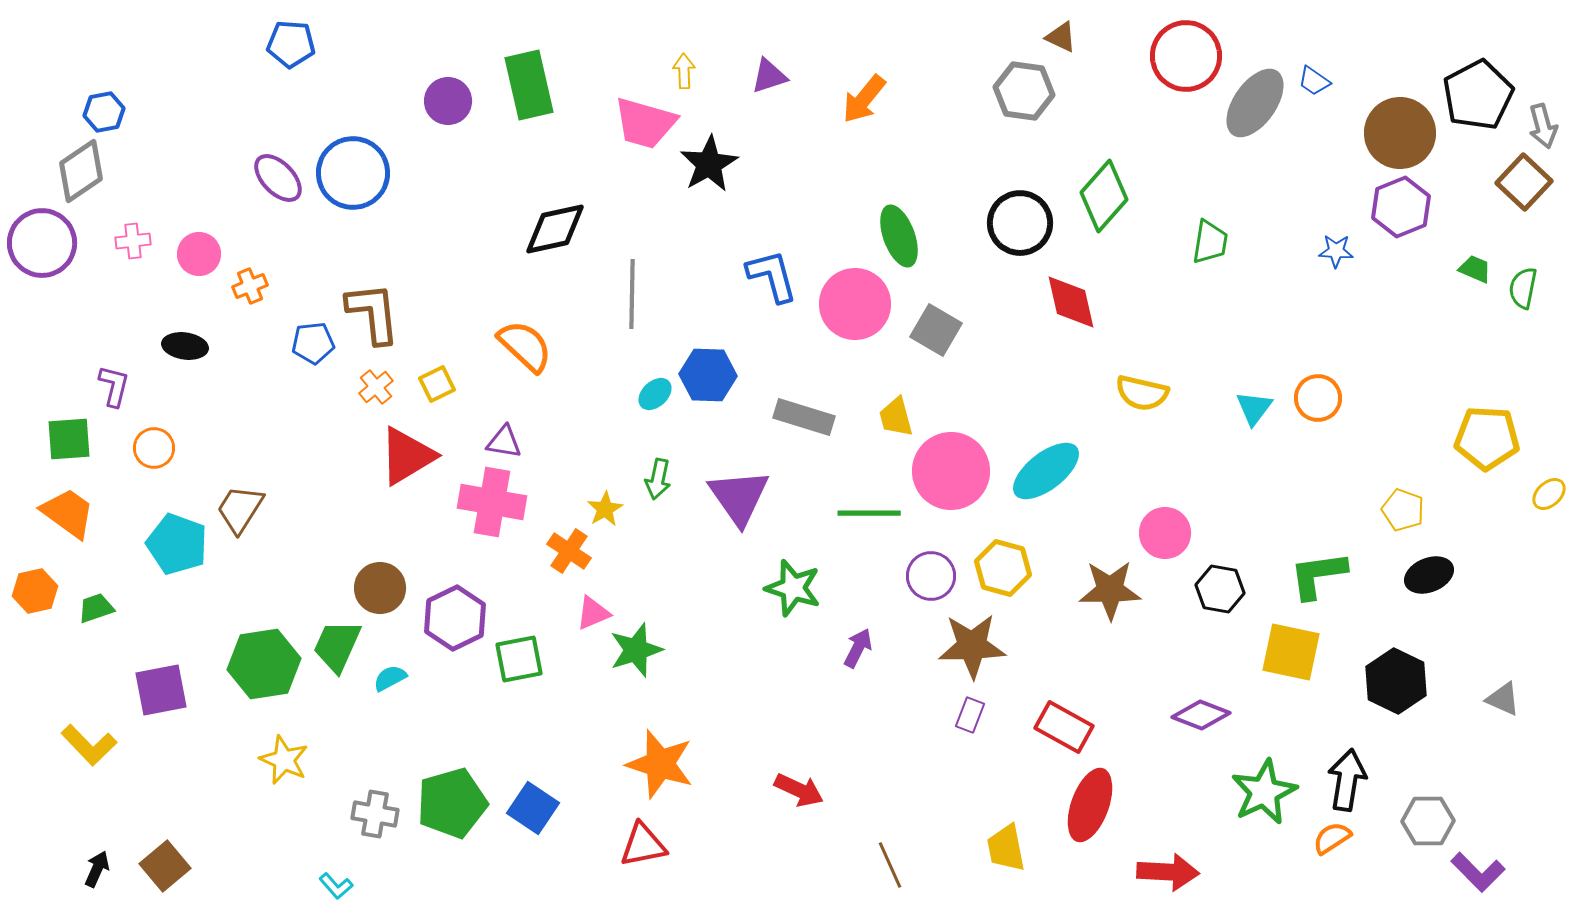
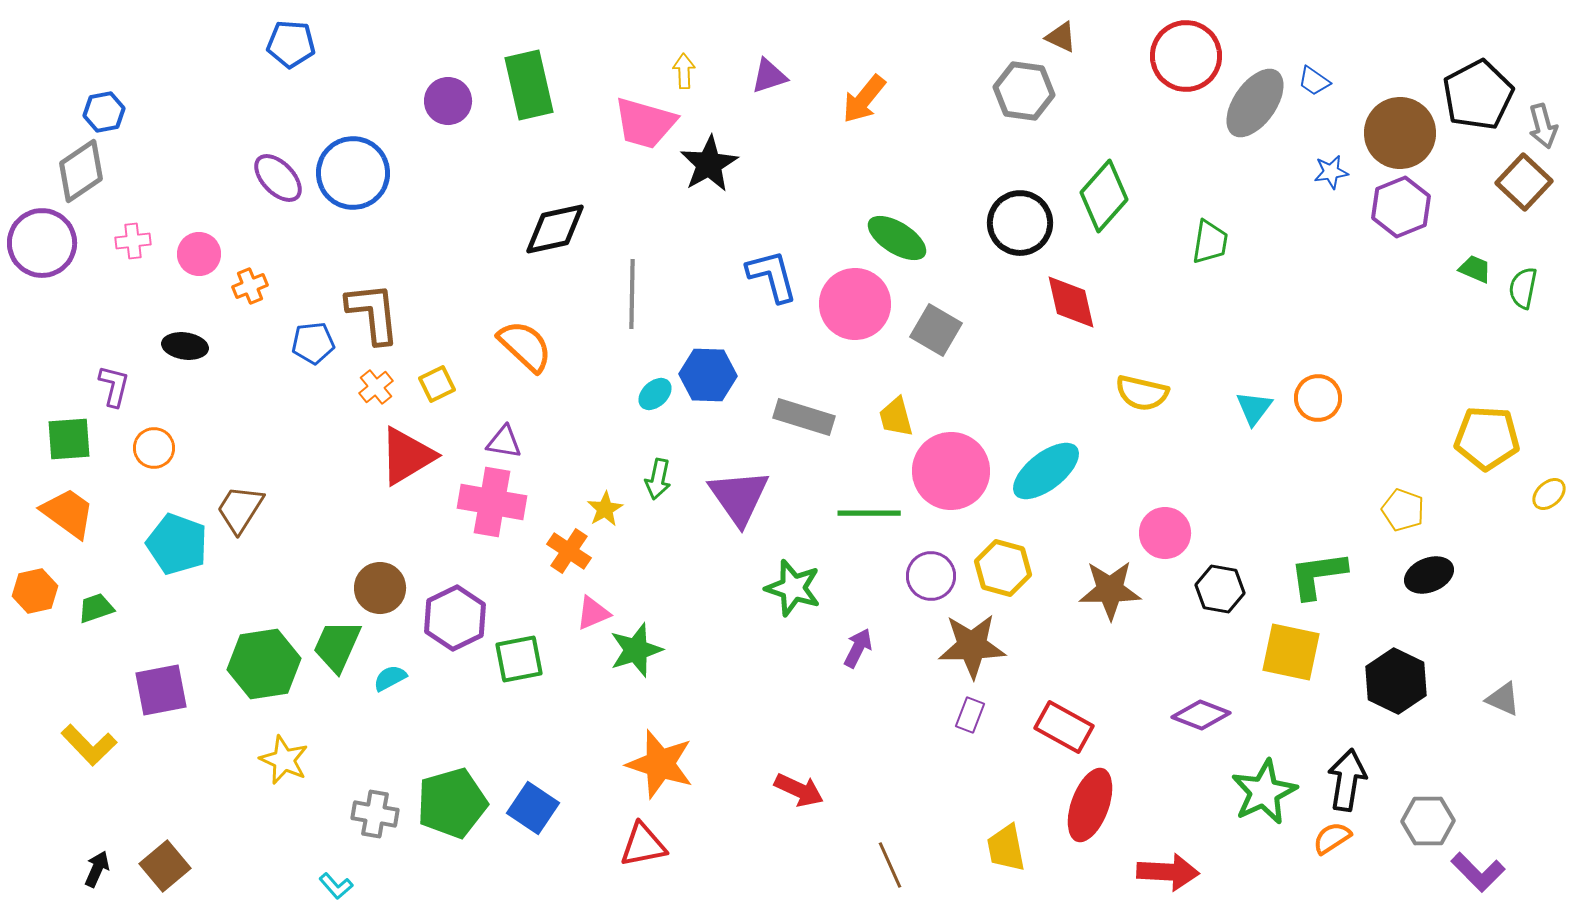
green ellipse at (899, 236): moved 2 px left, 2 px down; rotated 38 degrees counterclockwise
blue star at (1336, 251): moved 5 px left, 79 px up; rotated 12 degrees counterclockwise
